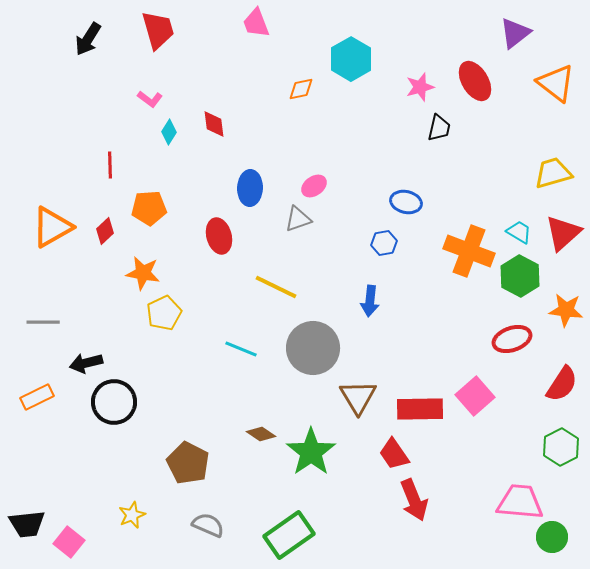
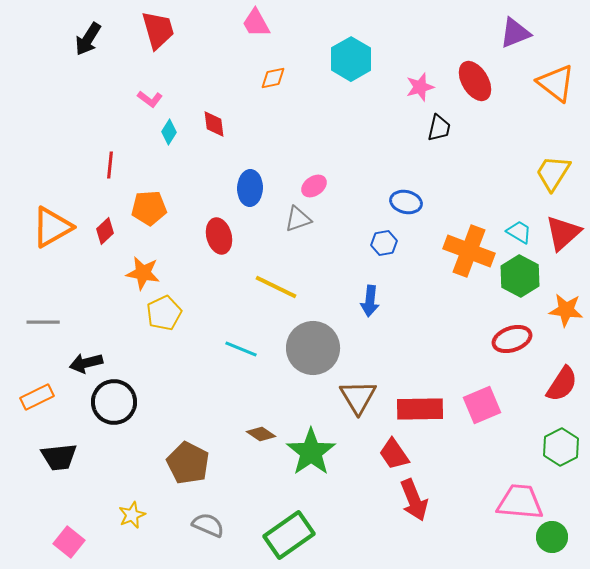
pink trapezoid at (256, 23): rotated 8 degrees counterclockwise
purple triangle at (515, 33): rotated 16 degrees clockwise
orange diamond at (301, 89): moved 28 px left, 11 px up
red line at (110, 165): rotated 8 degrees clockwise
yellow trapezoid at (553, 173): rotated 42 degrees counterclockwise
pink square at (475, 396): moved 7 px right, 9 px down; rotated 18 degrees clockwise
black trapezoid at (27, 524): moved 32 px right, 67 px up
